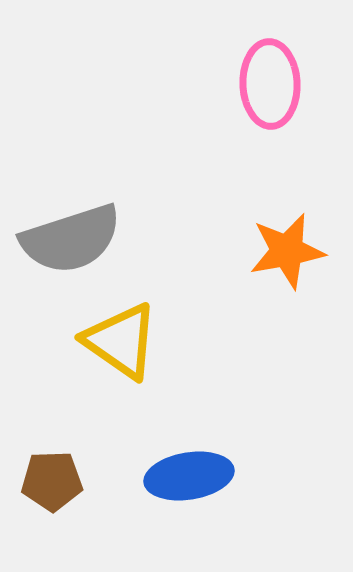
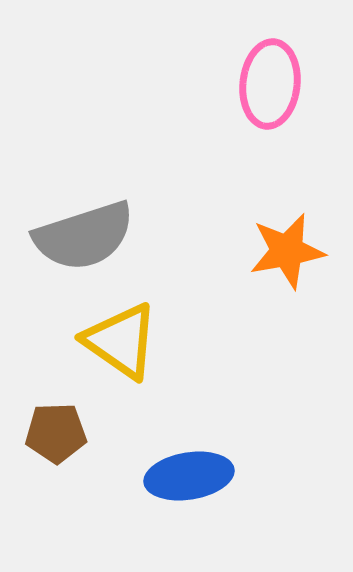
pink ellipse: rotated 8 degrees clockwise
gray semicircle: moved 13 px right, 3 px up
brown pentagon: moved 4 px right, 48 px up
